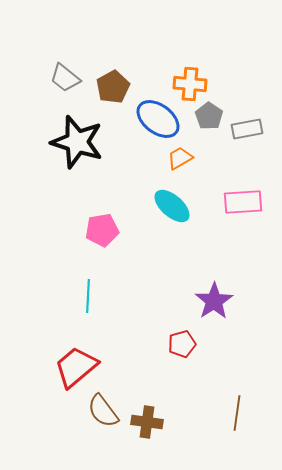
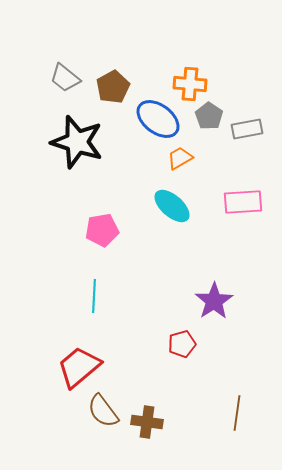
cyan line: moved 6 px right
red trapezoid: moved 3 px right
